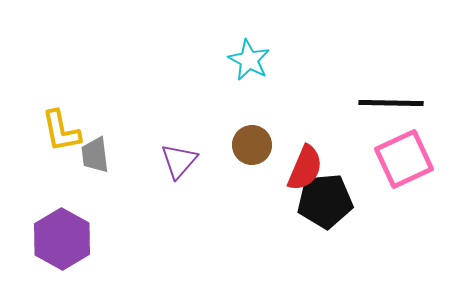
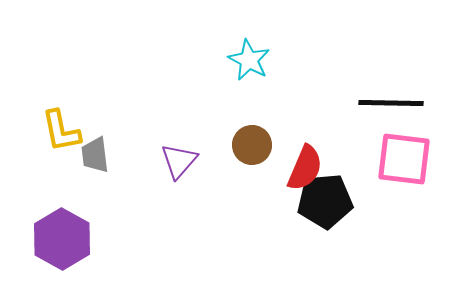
pink square: rotated 32 degrees clockwise
